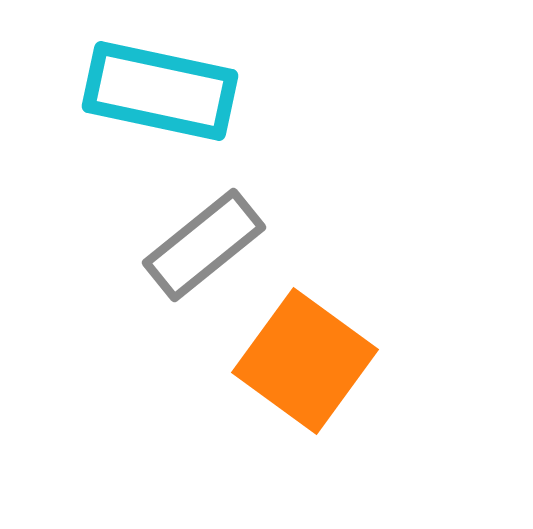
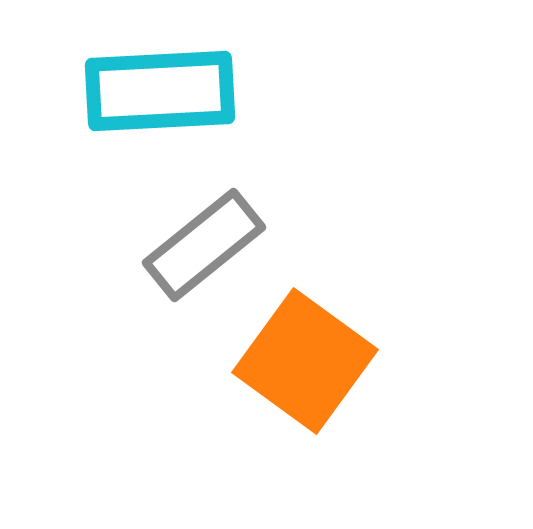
cyan rectangle: rotated 15 degrees counterclockwise
